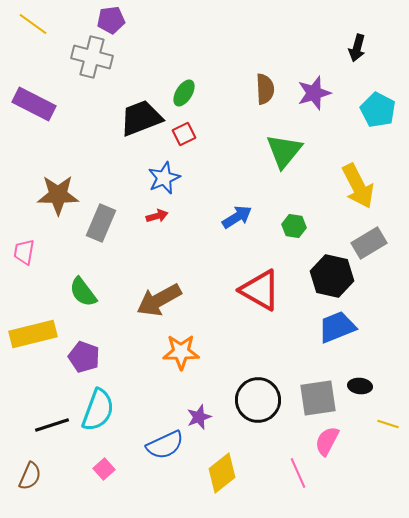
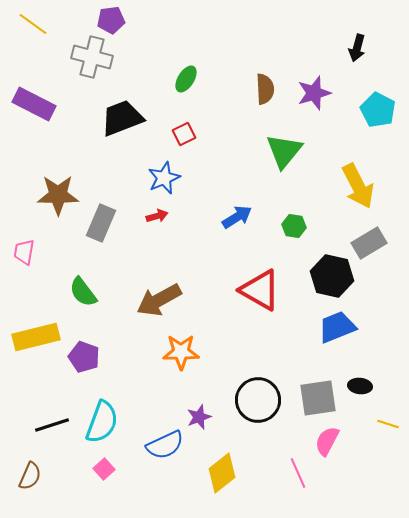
green ellipse at (184, 93): moved 2 px right, 14 px up
black trapezoid at (141, 118): moved 19 px left
yellow rectangle at (33, 334): moved 3 px right, 3 px down
cyan semicircle at (98, 410): moved 4 px right, 12 px down
